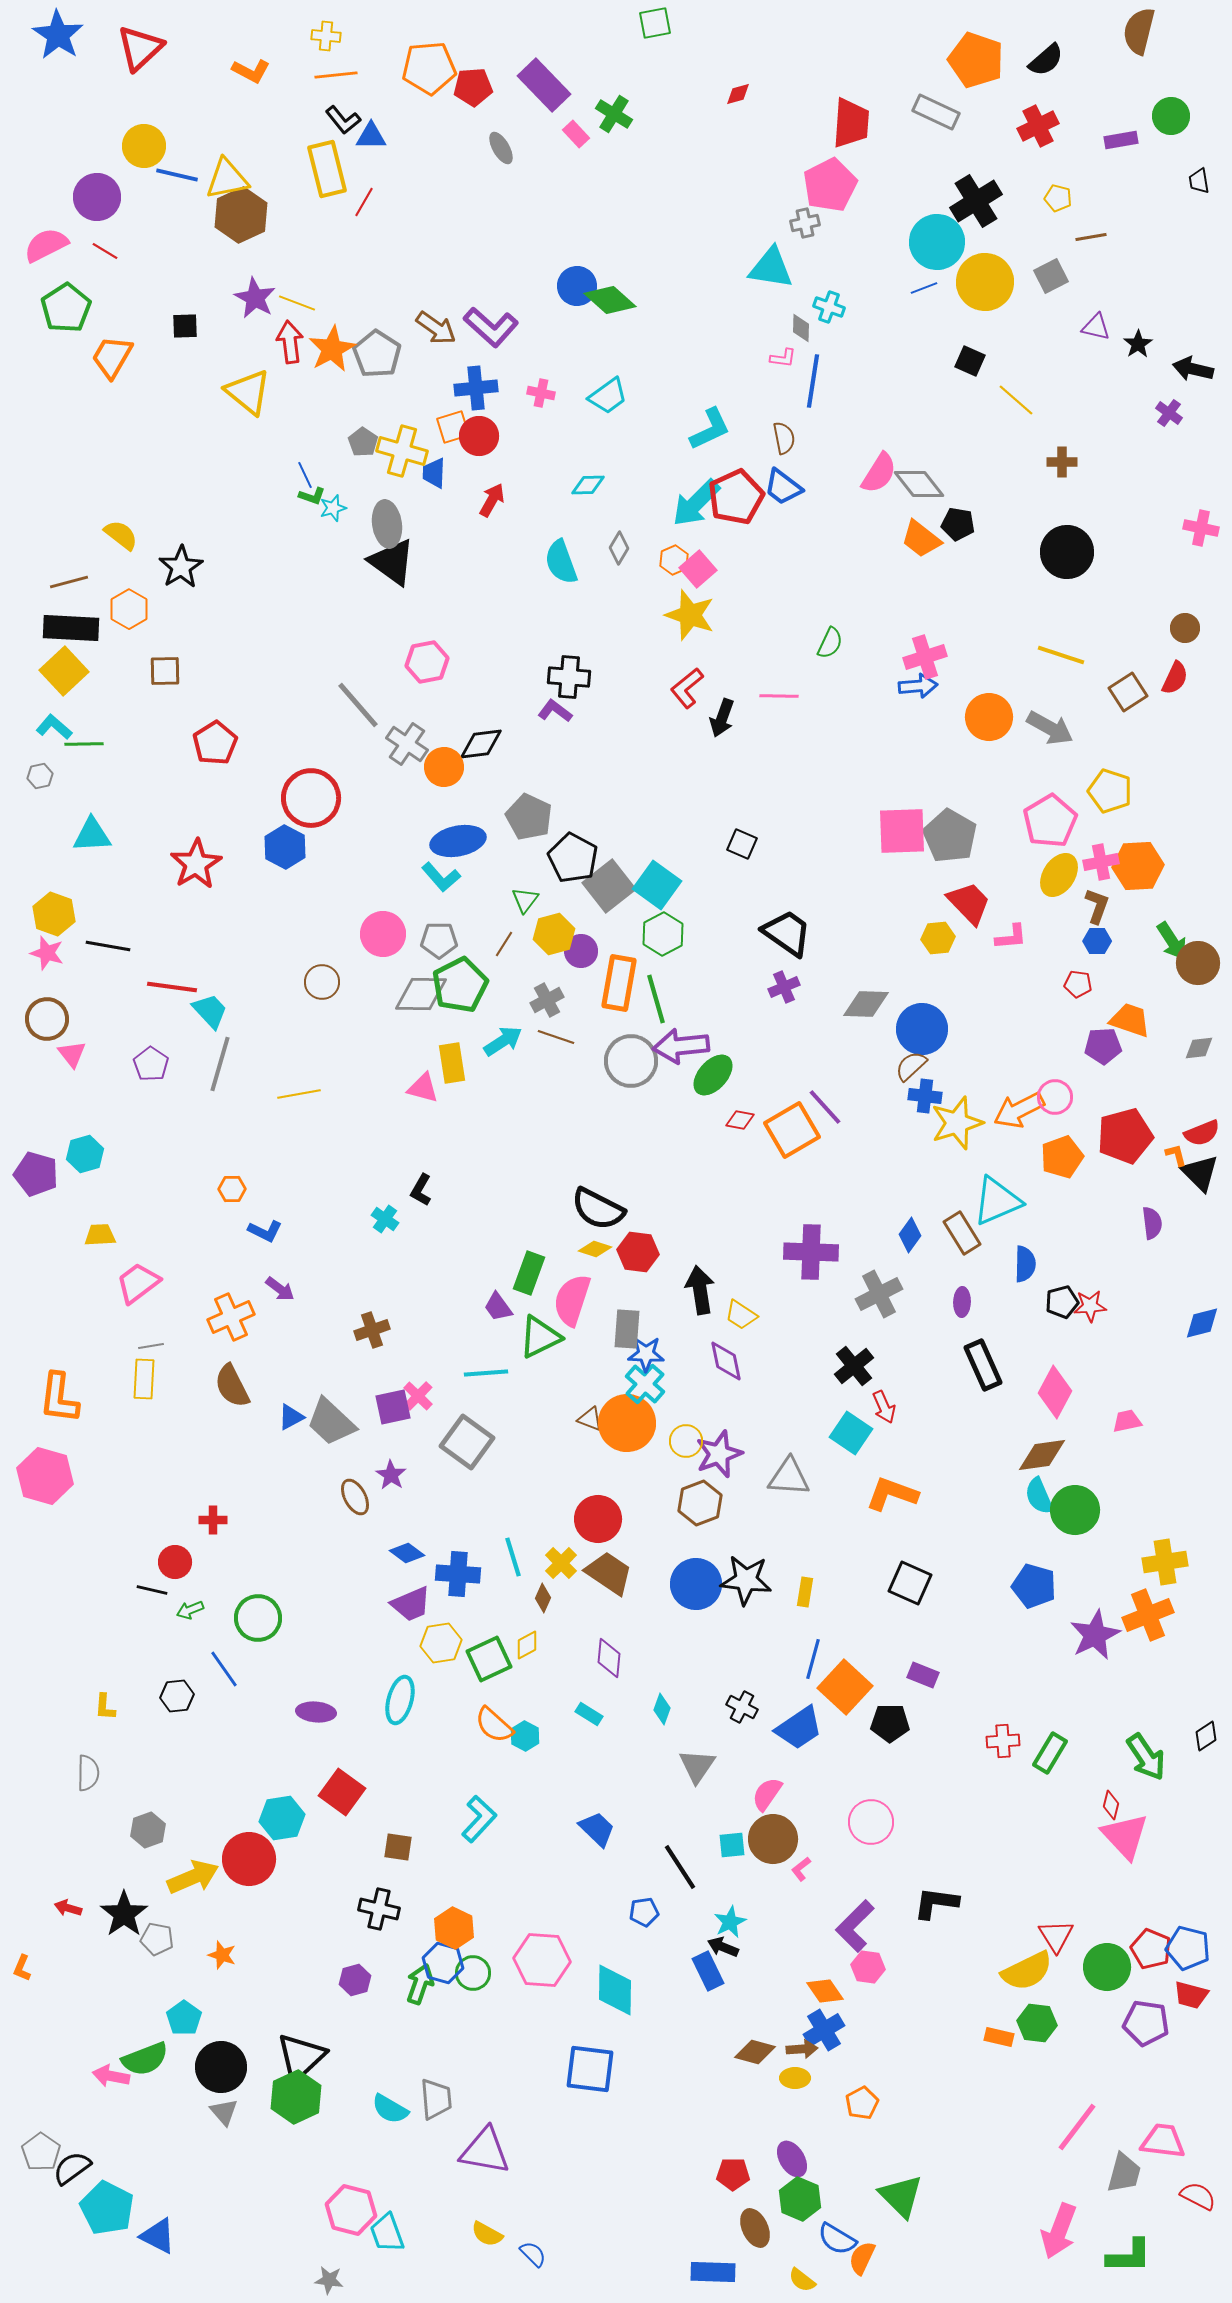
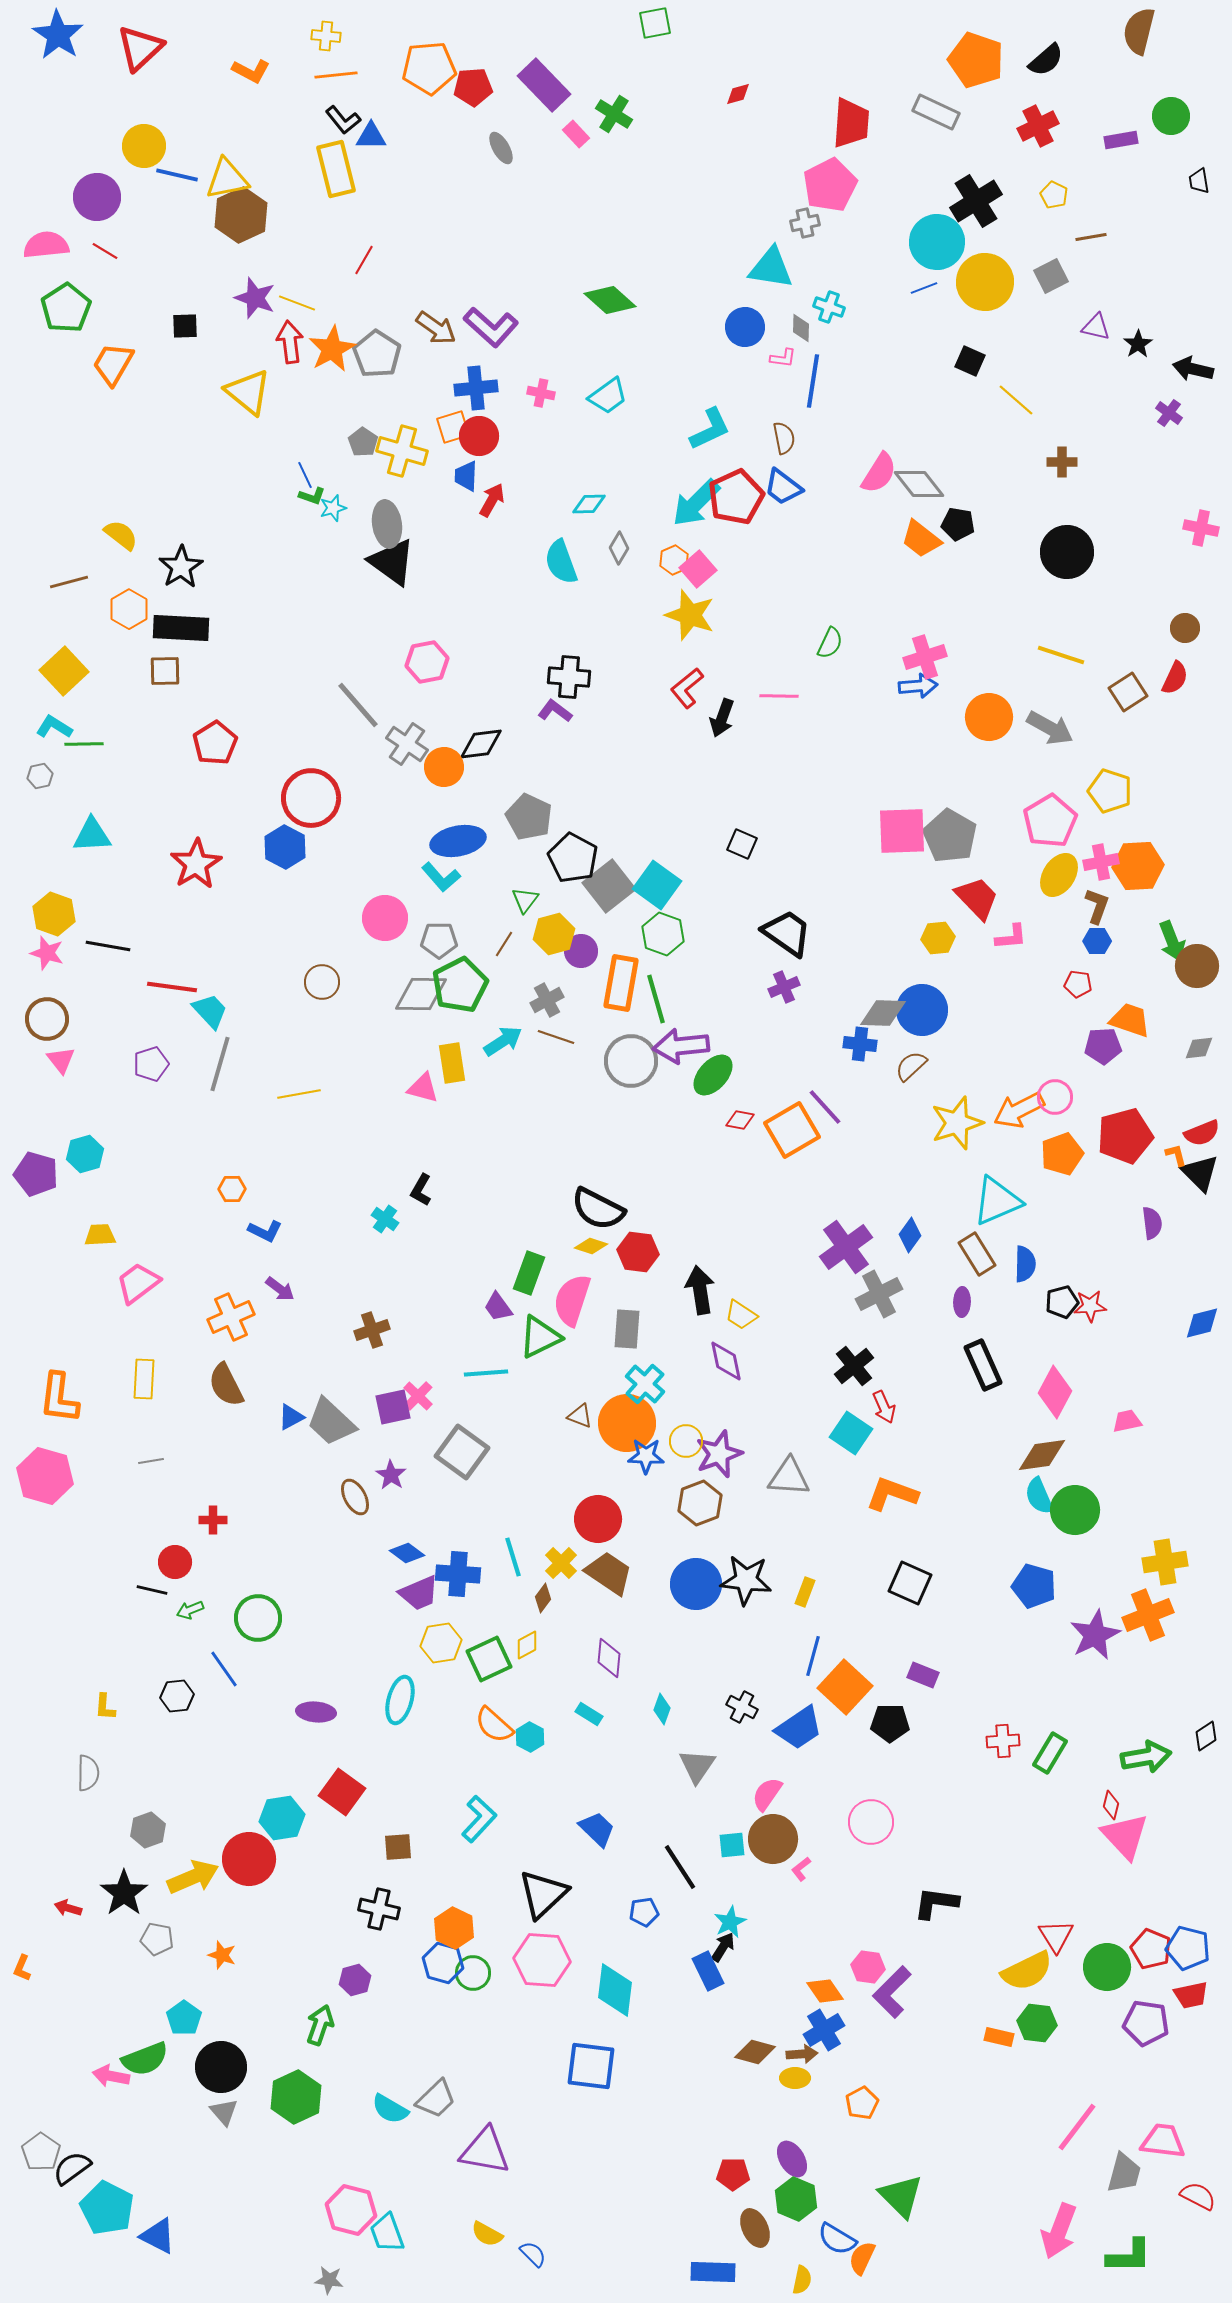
yellow rectangle at (327, 169): moved 9 px right
yellow pentagon at (1058, 198): moved 4 px left, 3 px up; rotated 12 degrees clockwise
red line at (364, 202): moved 58 px down
pink semicircle at (46, 245): rotated 21 degrees clockwise
blue circle at (577, 286): moved 168 px right, 41 px down
purple star at (255, 298): rotated 9 degrees counterclockwise
orange trapezoid at (112, 357): moved 1 px right, 7 px down
blue trapezoid at (434, 473): moved 32 px right, 3 px down
cyan diamond at (588, 485): moved 1 px right, 19 px down
black rectangle at (71, 628): moved 110 px right
cyan L-shape at (54, 727): rotated 9 degrees counterclockwise
red trapezoid at (969, 903): moved 8 px right, 5 px up
pink circle at (383, 934): moved 2 px right, 16 px up
green hexagon at (663, 934): rotated 12 degrees counterclockwise
green arrow at (1172, 941): rotated 12 degrees clockwise
brown circle at (1198, 963): moved 1 px left, 3 px down
orange rectangle at (619, 983): moved 2 px right
gray diamond at (866, 1004): moved 17 px right, 9 px down
blue circle at (922, 1029): moved 19 px up
pink triangle at (72, 1054): moved 11 px left, 6 px down
purple pentagon at (151, 1064): rotated 20 degrees clockwise
blue cross at (925, 1096): moved 65 px left, 52 px up
orange pentagon at (1062, 1157): moved 3 px up
brown rectangle at (962, 1233): moved 15 px right, 21 px down
yellow diamond at (595, 1249): moved 4 px left, 3 px up
purple cross at (811, 1252): moved 35 px right, 5 px up; rotated 38 degrees counterclockwise
gray line at (151, 1346): moved 115 px down
blue star at (646, 1354): moved 102 px down
brown semicircle at (232, 1386): moved 6 px left, 1 px up
brown triangle at (590, 1419): moved 10 px left, 3 px up
gray square at (467, 1442): moved 5 px left, 10 px down
yellow rectangle at (805, 1592): rotated 12 degrees clockwise
brown diamond at (543, 1598): rotated 12 degrees clockwise
purple trapezoid at (411, 1604): moved 8 px right, 11 px up
blue line at (813, 1659): moved 3 px up
cyan hexagon at (525, 1736): moved 5 px right, 1 px down
green arrow at (1146, 1757): rotated 66 degrees counterclockwise
brown square at (398, 1847): rotated 12 degrees counterclockwise
black star at (124, 1914): moved 21 px up
purple L-shape at (855, 1926): moved 37 px right, 66 px down
black arrow at (723, 1947): rotated 100 degrees clockwise
green arrow at (420, 1984): moved 100 px left, 41 px down
cyan diamond at (615, 1990): rotated 6 degrees clockwise
red trapezoid at (1191, 1995): rotated 27 degrees counterclockwise
brown arrow at (802, 2049): moved 5 px down
black triangle at (301, 2057): moved 242 px right, 163 px up
blue square at (590, 2069): moved 1 px right, 3 px up
gray trapezoid at (436, 2099): rotated 51 degrees clockwise
green hexagon at (800, 2199): moved 4 px left
yellow semicircle at (802, 2280): rotated 116 degrees counterclockwise
